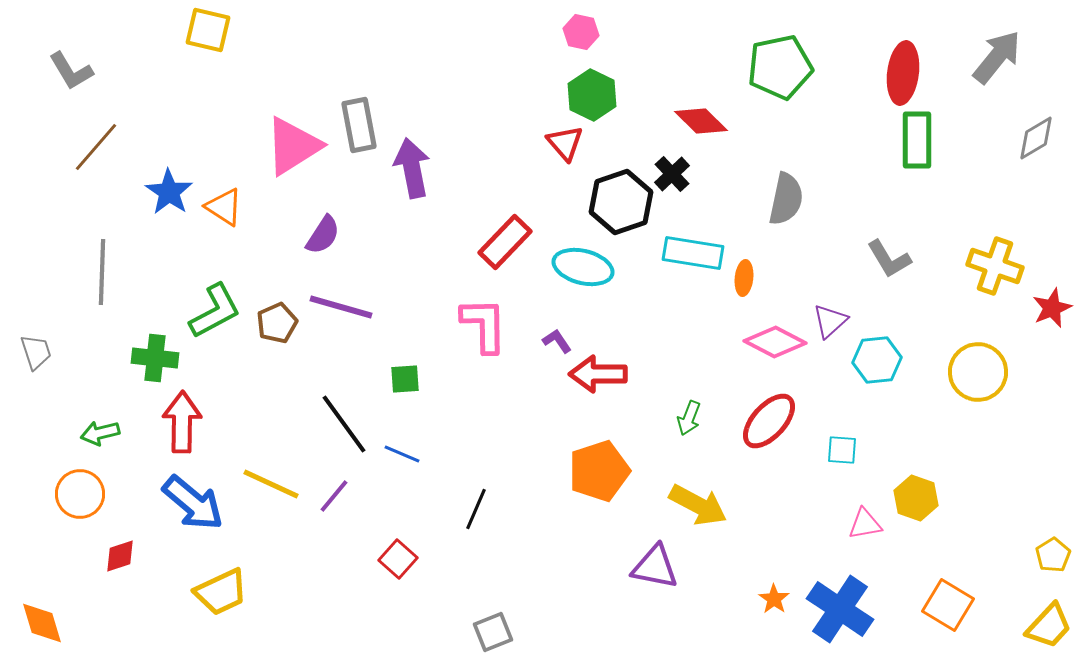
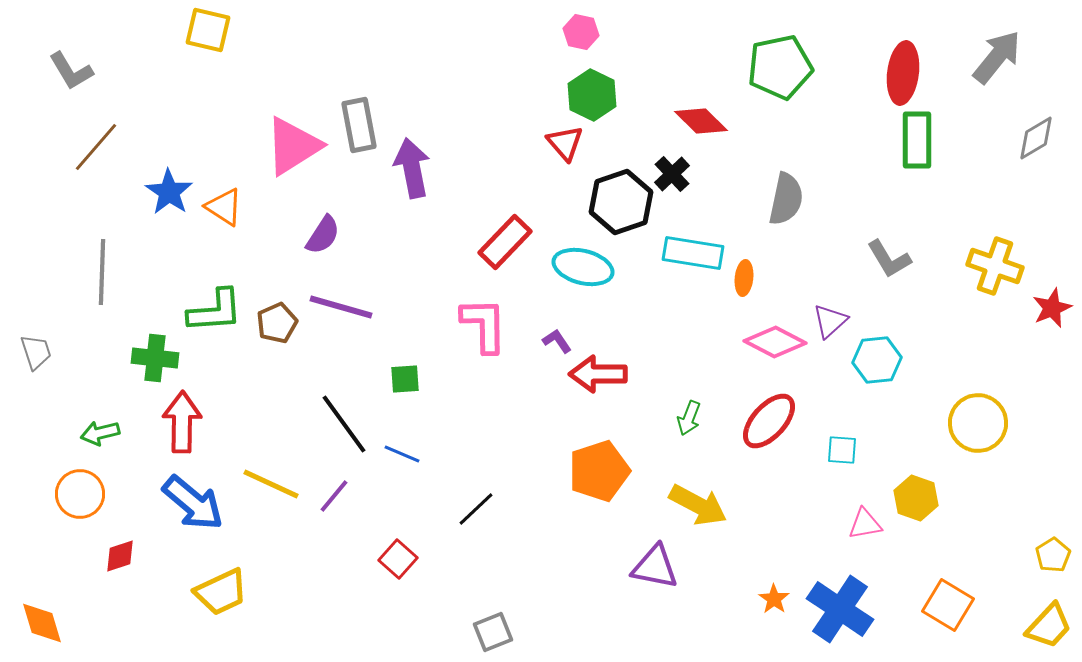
green L-shape at (215, 311): rotated 24 degrees clockwise
yellow circle at (978, 372): moved 51 px down
black line at (476, 509): rotated 24 degrees clockwise
